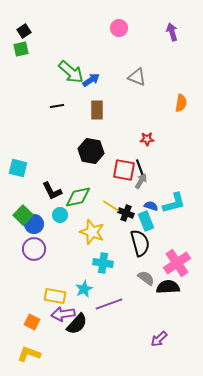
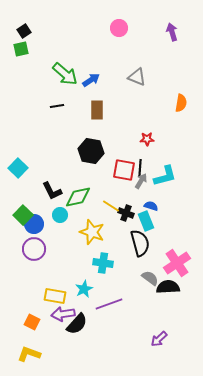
green arrow at (71, 72): moved 6 px left, 2 px down
cyan square at (18, 168): rotated 30 degrees clockwise
black line at (140, 168): rotated 24 degrees clockwise
cyan L-shape at (174, 203): moved 9 px left, 27 px up
gray semicircle at (146, 278): moved 4 px right
